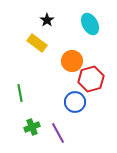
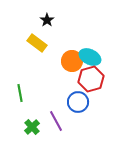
cyan ellipse: moved 33 px down; rotated 35 degrees counterclockwise
blue circle: moved 3 px right
green cross: rotated 21 degrees counterclockwise
purple line: moved 2 px left, 12 px up
